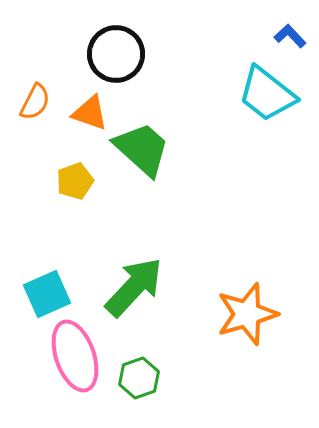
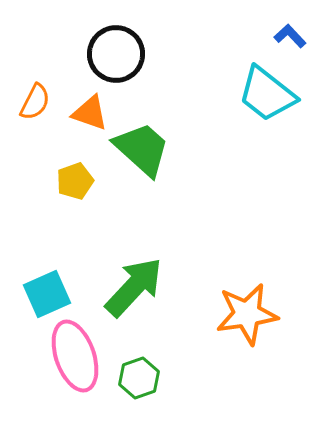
orange star: rotated 8 degrees clockwise
